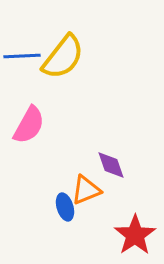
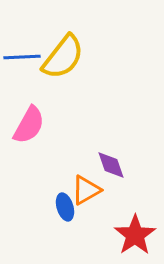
blue line: moved 1 px down
orange triangle: rotated 8 degrees counterclockwise
